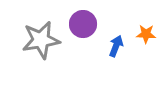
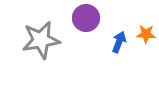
purple circle: moved 3 px right, 6 px up
blue arrow: moved 3 px right, 4 px up
